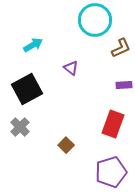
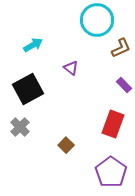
cyan circle: moved 2 px right
purple rectangle: rotated 49 degrees clockwise
black square: moved 1 px right
purple pentagon: rotated 20 degrees counterclockwise
